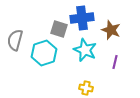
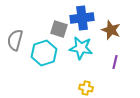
cyan star: moved 4 px left, 2 px up; rotated 15 degrees counterclockwise
